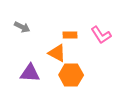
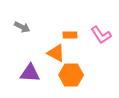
orange triangle: moved 1 px left
